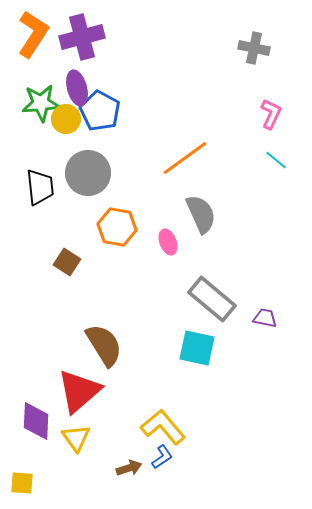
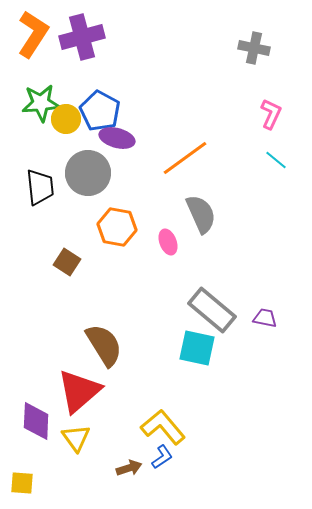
purple ellipse: moved 40 px right, 50 px down; rotated 60 degrees counterclockwise
gray rectangle: moved 11 px down
